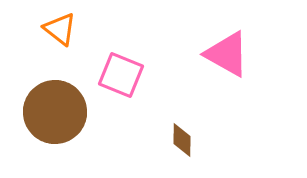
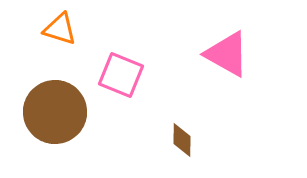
orange triangle: rotated 21 degrees counterclockwise
